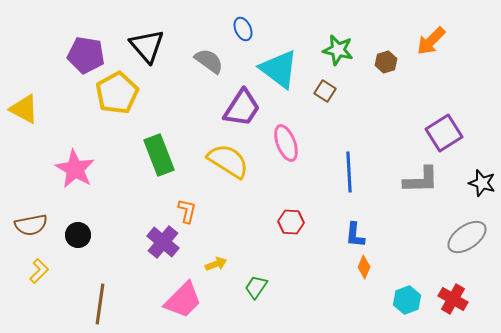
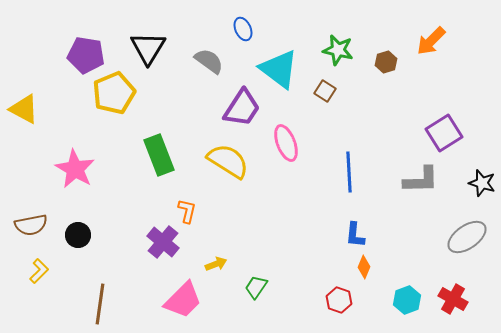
black triangle: moved 1 px right, 2 px down; rotated 12 degrees clockwise
yellow pentagon: moved 3 px left; rotated 6 degrees clockwise
red hexagon: moved 48 px right, 78 px down; rotated 15 degrees clockwise
